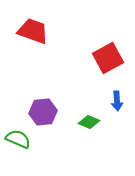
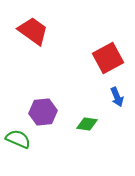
red trapezoid: rotated 16 degrees clockwise
blue arrow: moved 4 px up; rotated 18 degrees counterclockwise
green diamond: moved 2 px left, 2 px down; rotated 15 degrees counterclockwise
